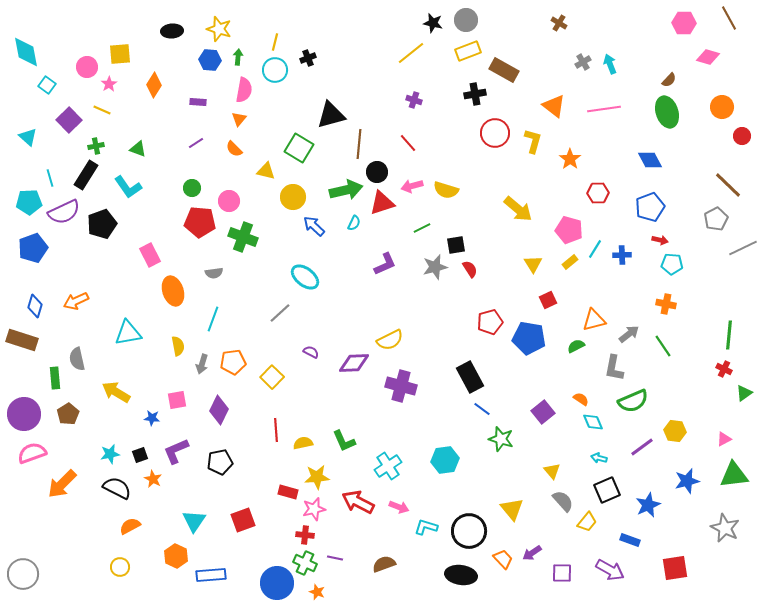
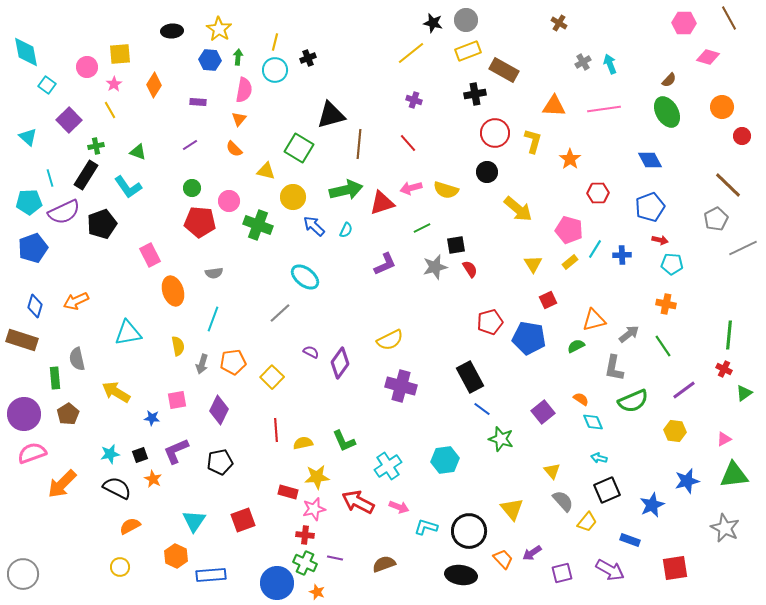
yellow star at (219, 29): rotated 15 degrees clockwise
pink star at (109, 84): moved 5 px right
orange triangle at (554, 106): rotated 35 degrees counterclockwise
yellow line at (102, 110): moved 8 px right; rotated 36 degrees clockwise
green ellipse at (667, 112): rotated 12 degrees counterclockwise
purple line at (196, 143): moved 6 px left, 2 px down
green triangle at (138, 149): moved 3 px down
black circle at (377, 172): moved 110 px right
pink arrow at (412, 186): moved 1 px left, 2 px down
cyan semicircle at (354, 223): moved 8 px left, 7 px down
green cross at (243, 237): moved 15 px right, 12 px up
purple diamond at (354, 363): moved 14 px left; rotated 52 degrees counterclockwise
purple line at (642, 447): moved 42 px right, 57 px up
blue star at (648, 505): moved 4 px right
purple square at (562, 573): rotated 15 degrees counterclockwise
